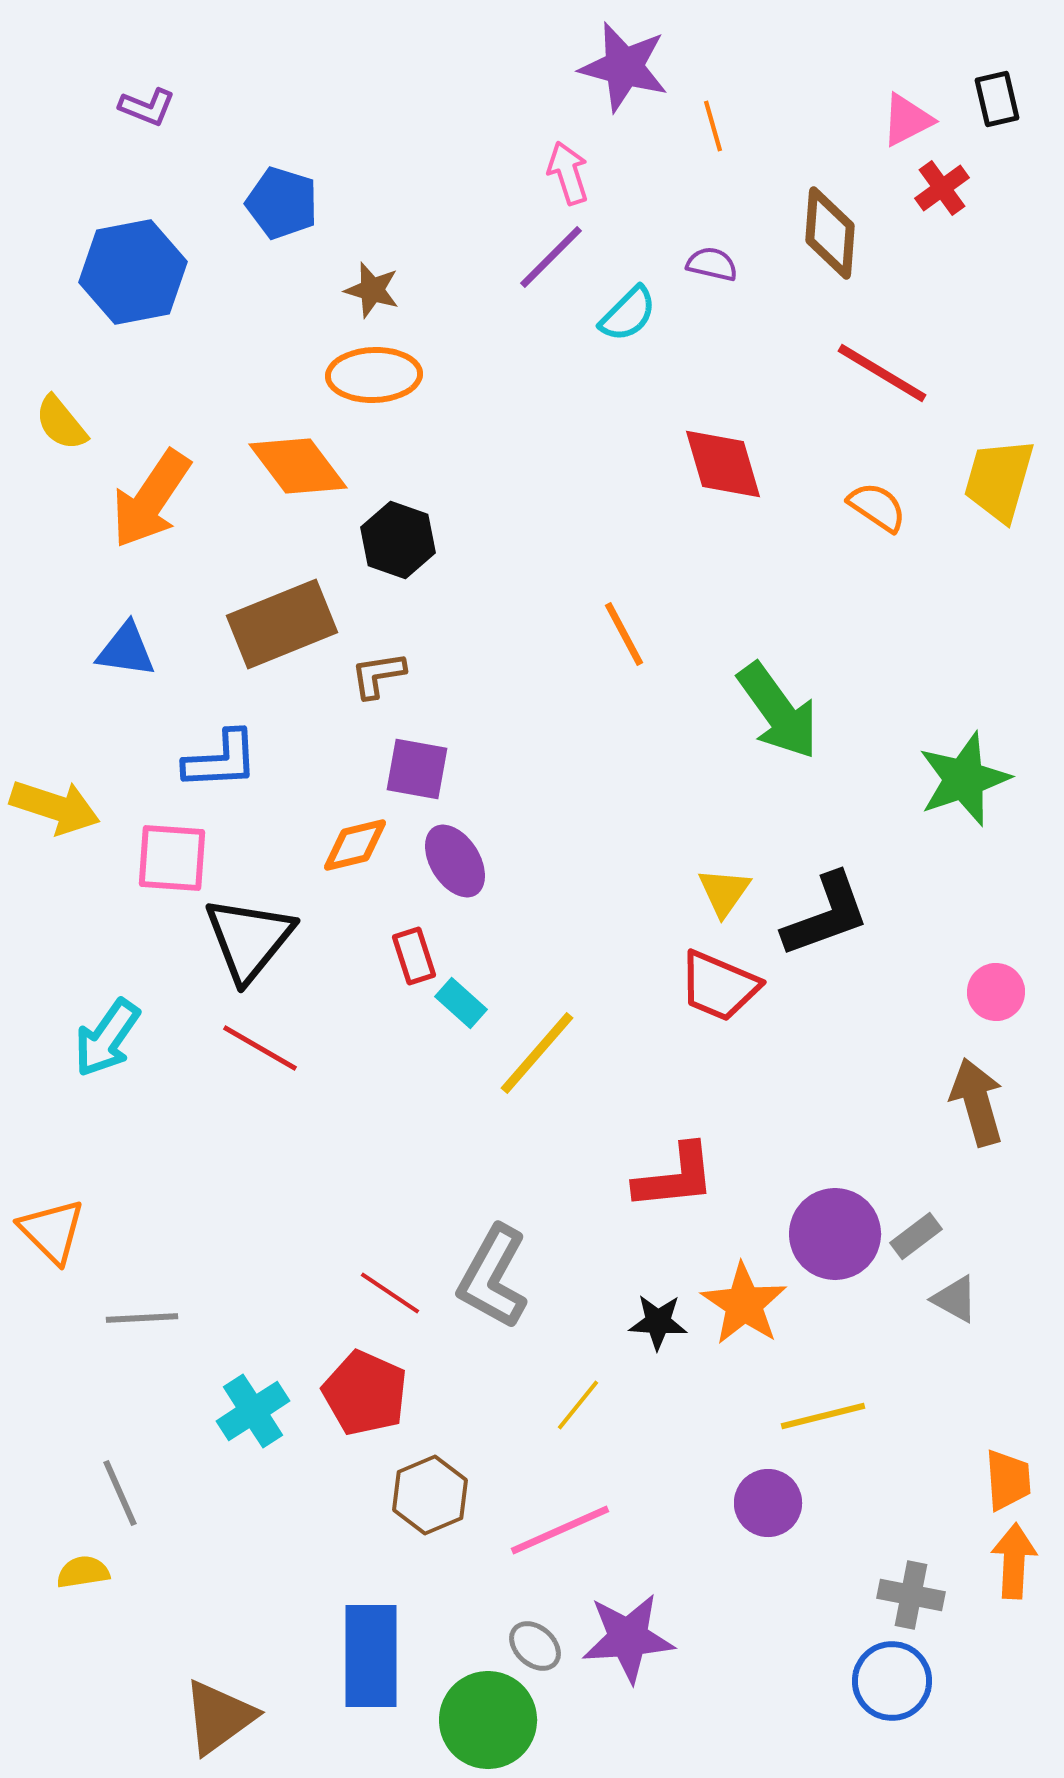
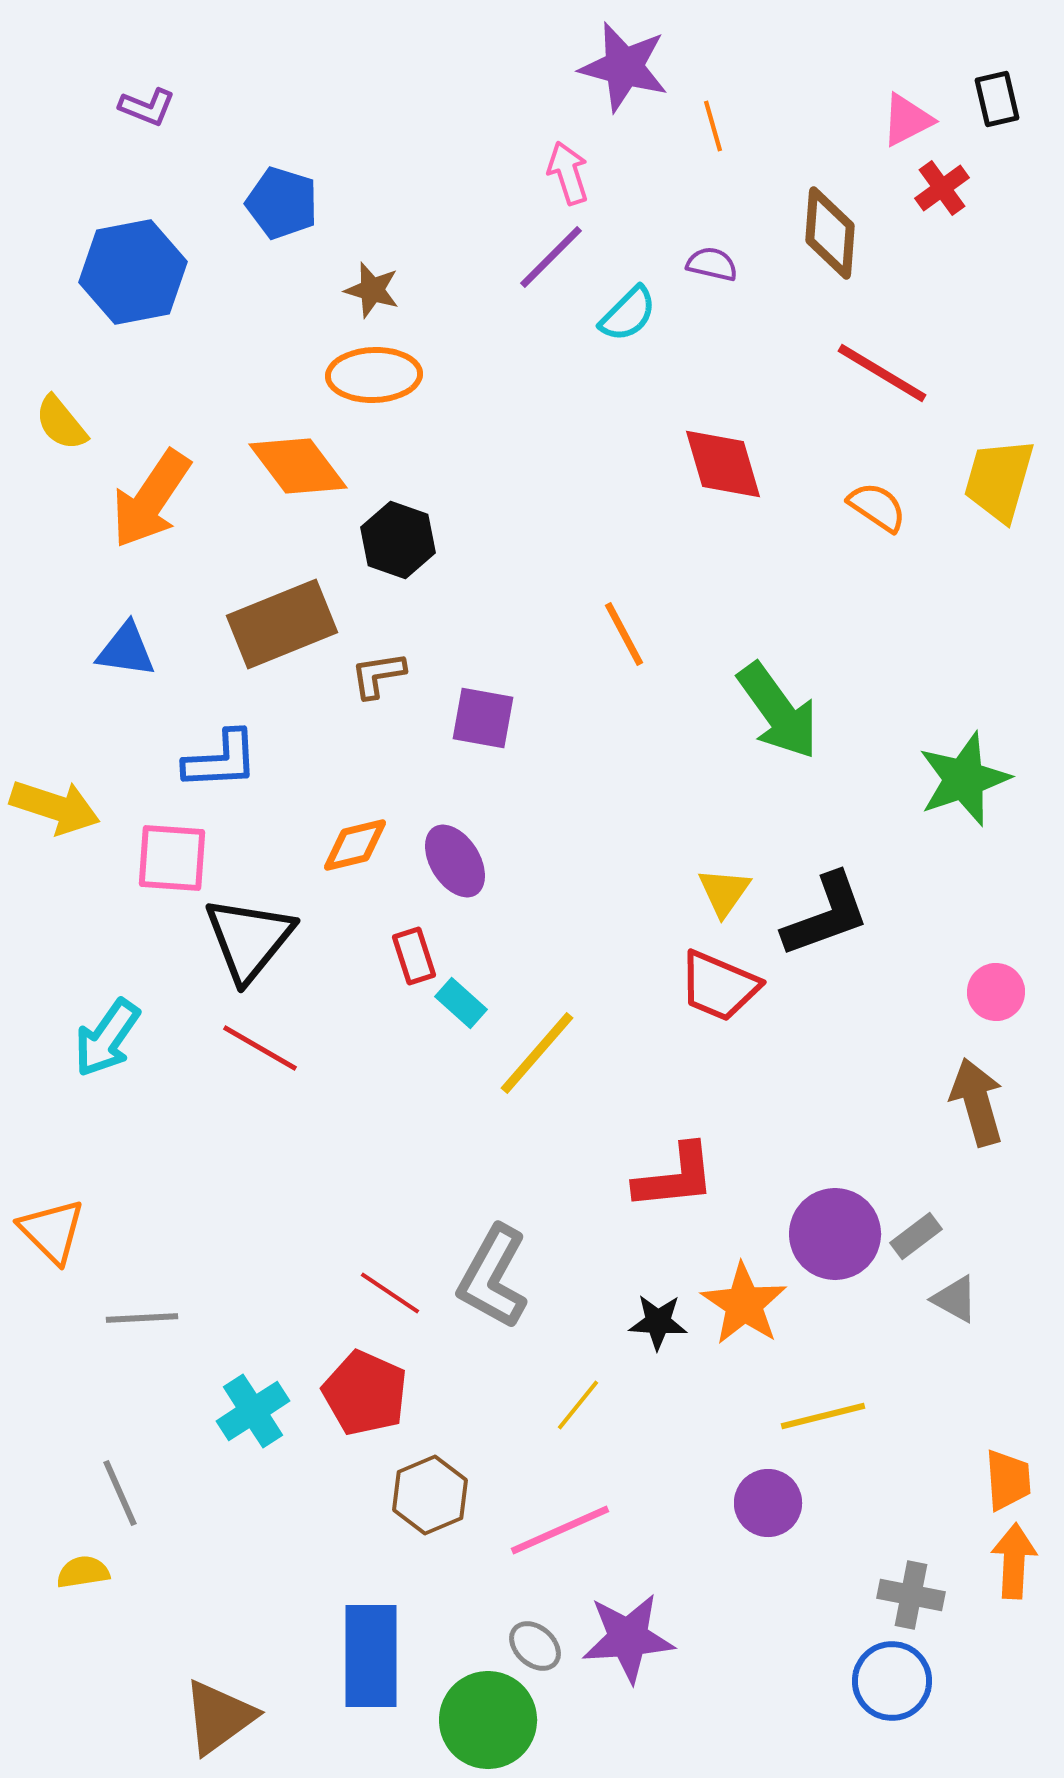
purple square at (417, 769): moved 66 px right, 51 px up
